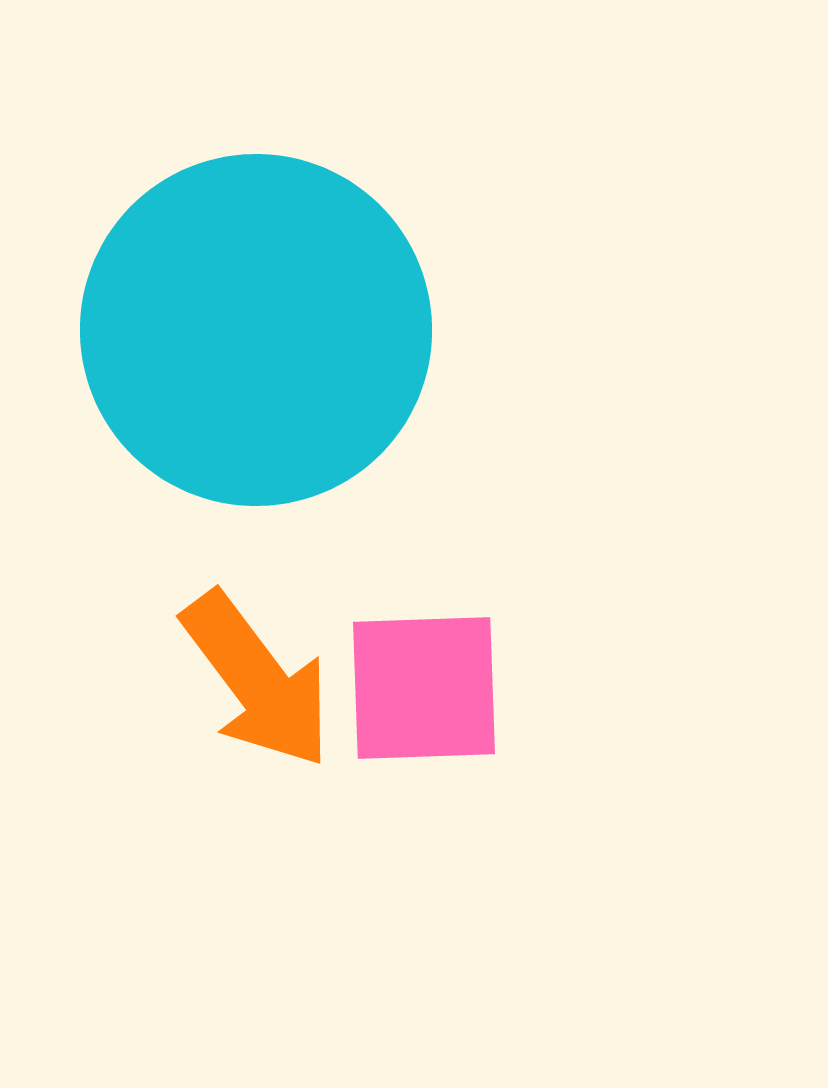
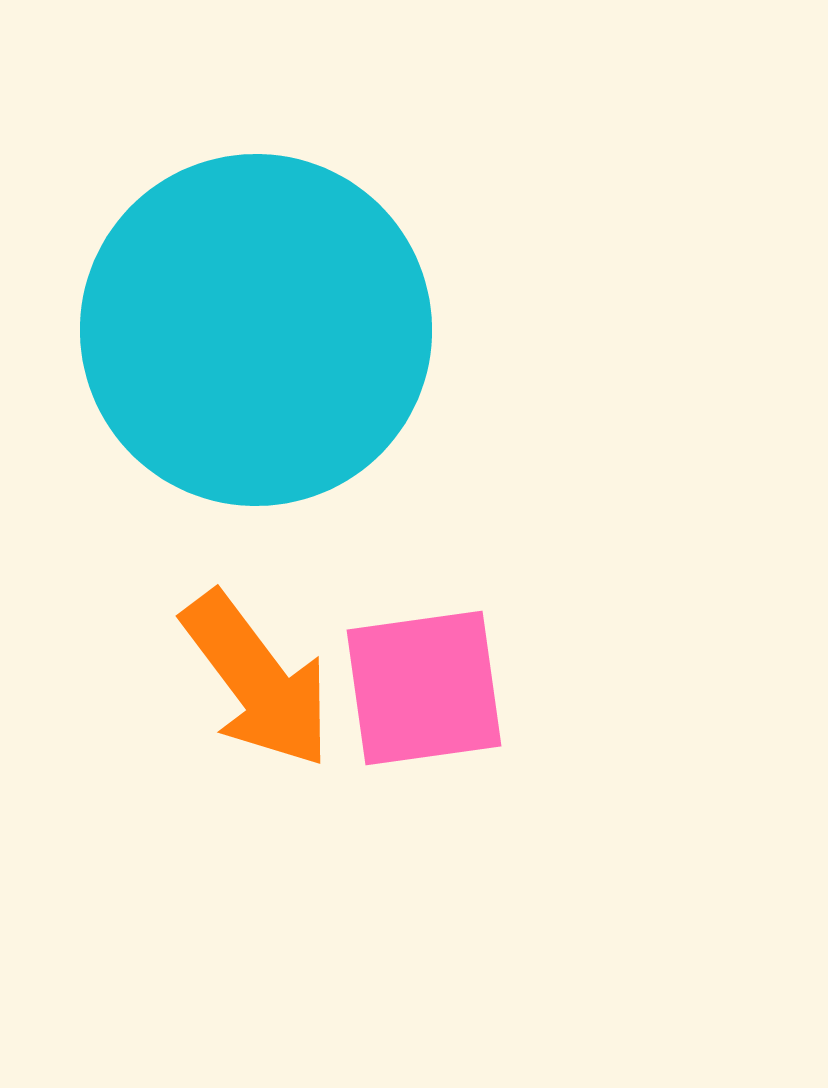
pink square: rotated 6 degrees counterclockwise
